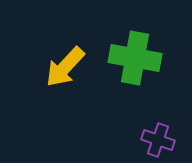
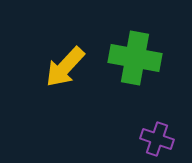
purple cross: moved 1 px left, 1 px up
